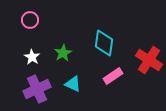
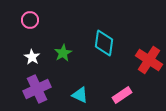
pink rectangle: moved 9 px right, 19 px down
cyan triangle: moved 7 px right, 11 px down
